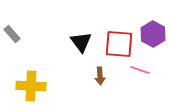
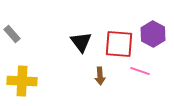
pink line: moved 1 px down
yellow cross: moved 9 px left, 5 px up
